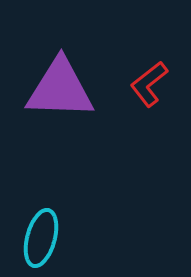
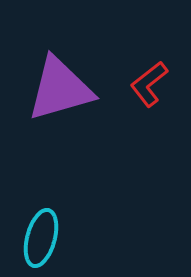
purple triangle: rotated 18 degrees counterclockwise
